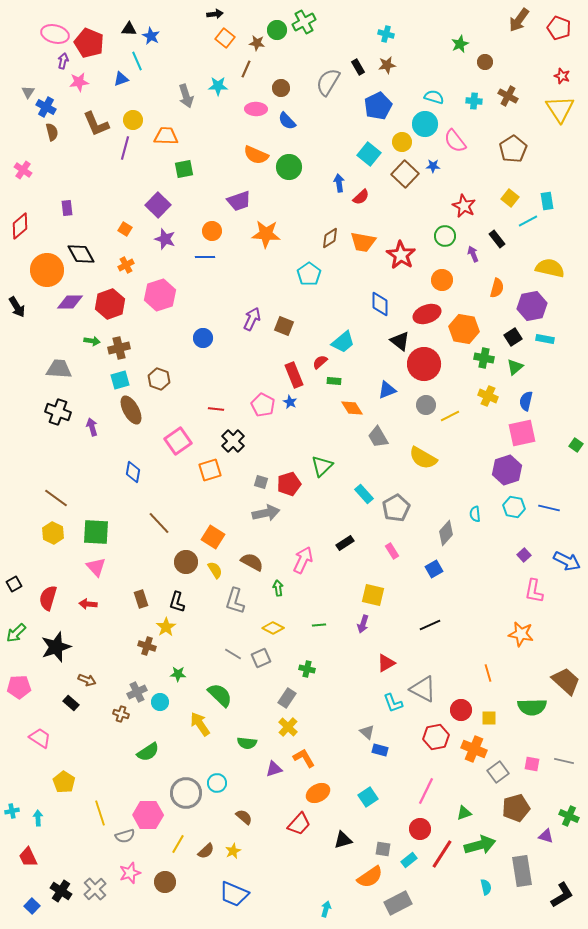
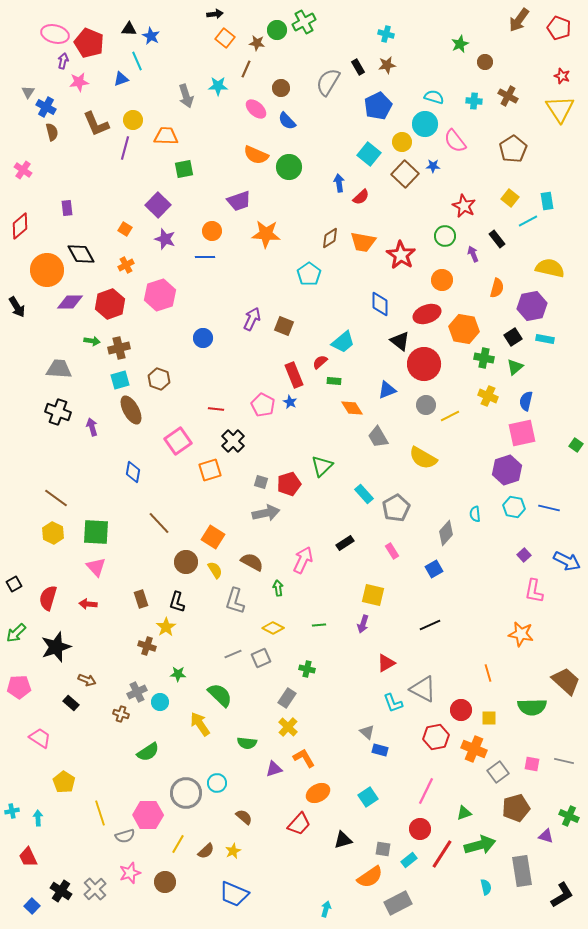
pink ellipse at (256, 109): rotated 40 degrees clockwise
gray line at (233, 654): rotated 54 degrees counterclockwise
